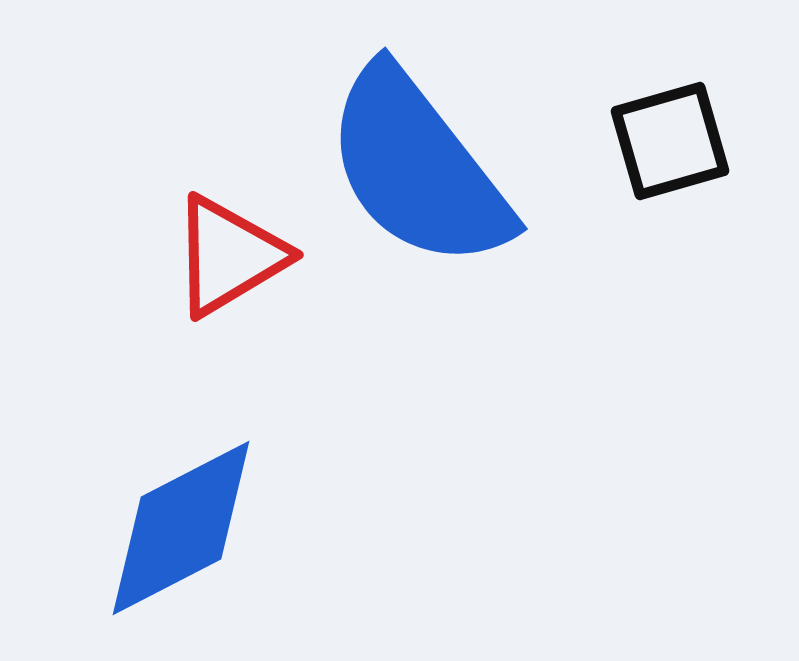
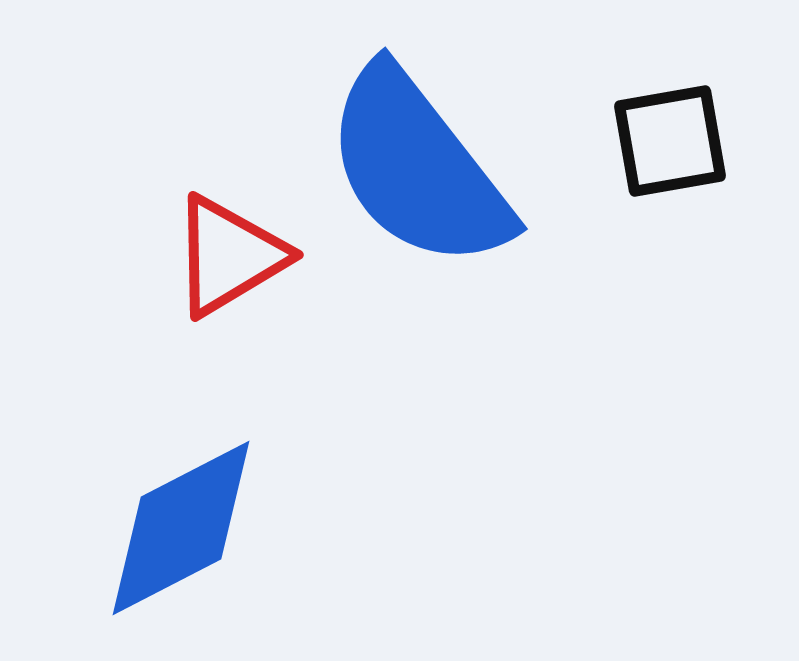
black square: rotated 6 degrees clockwise
